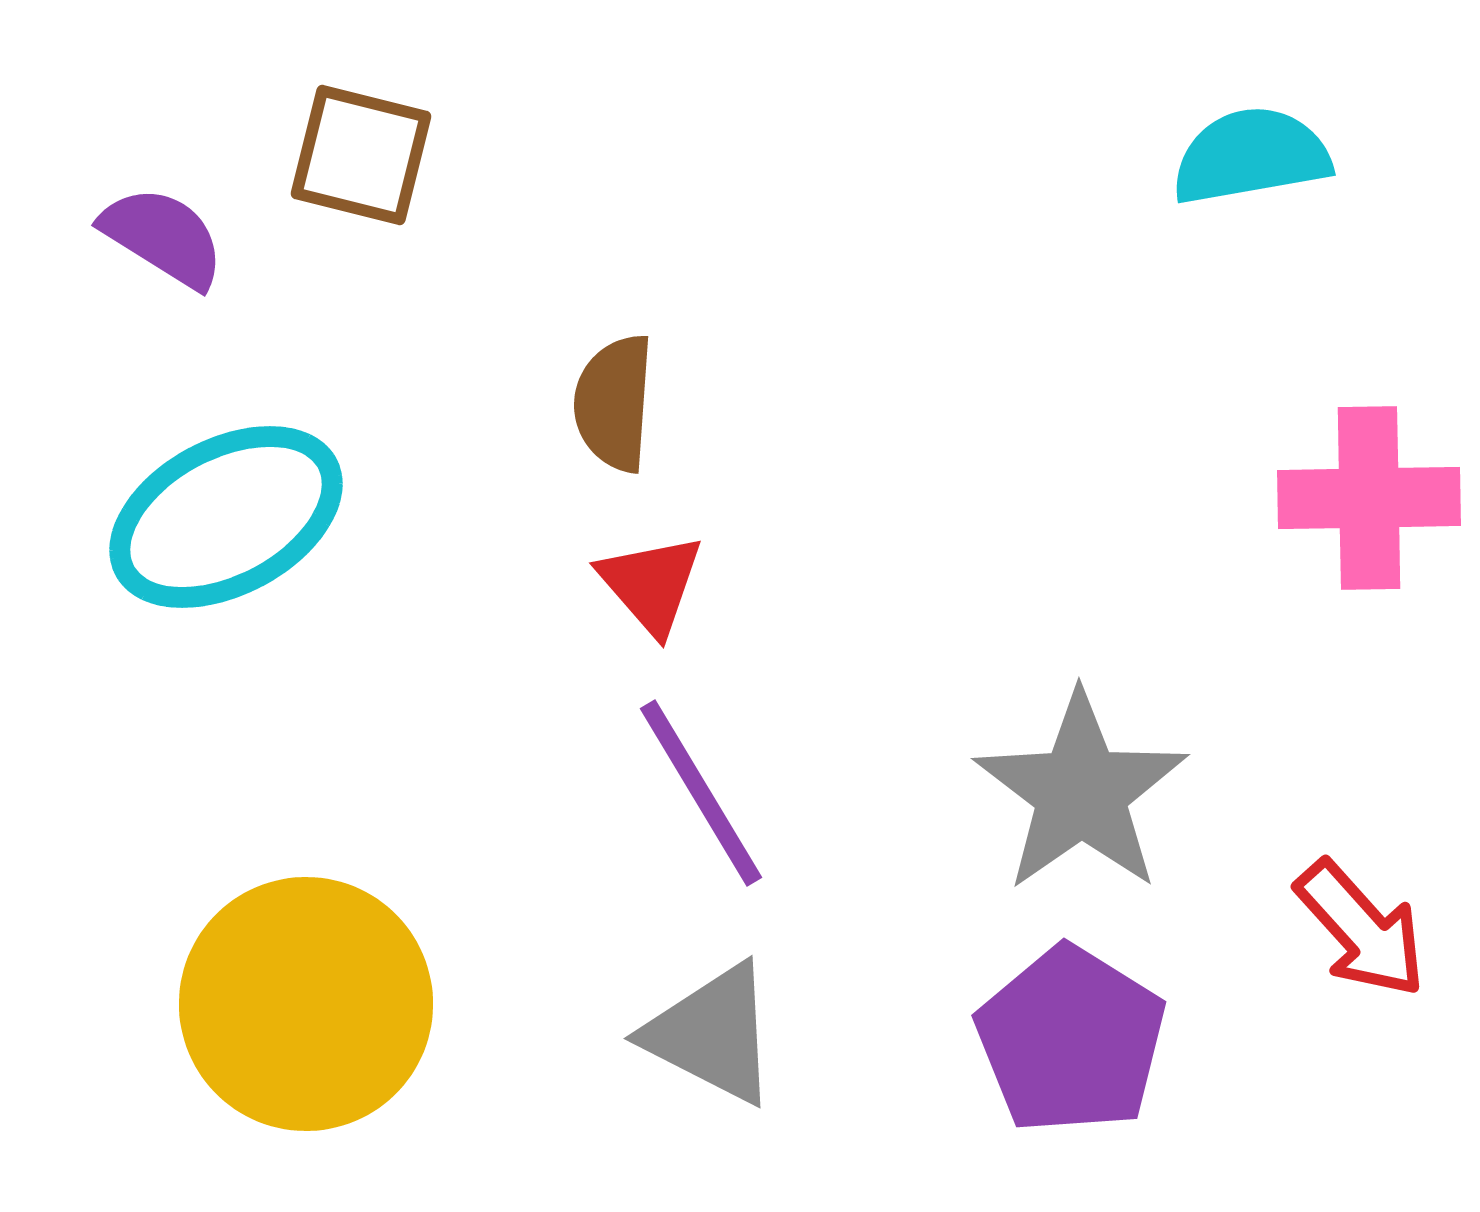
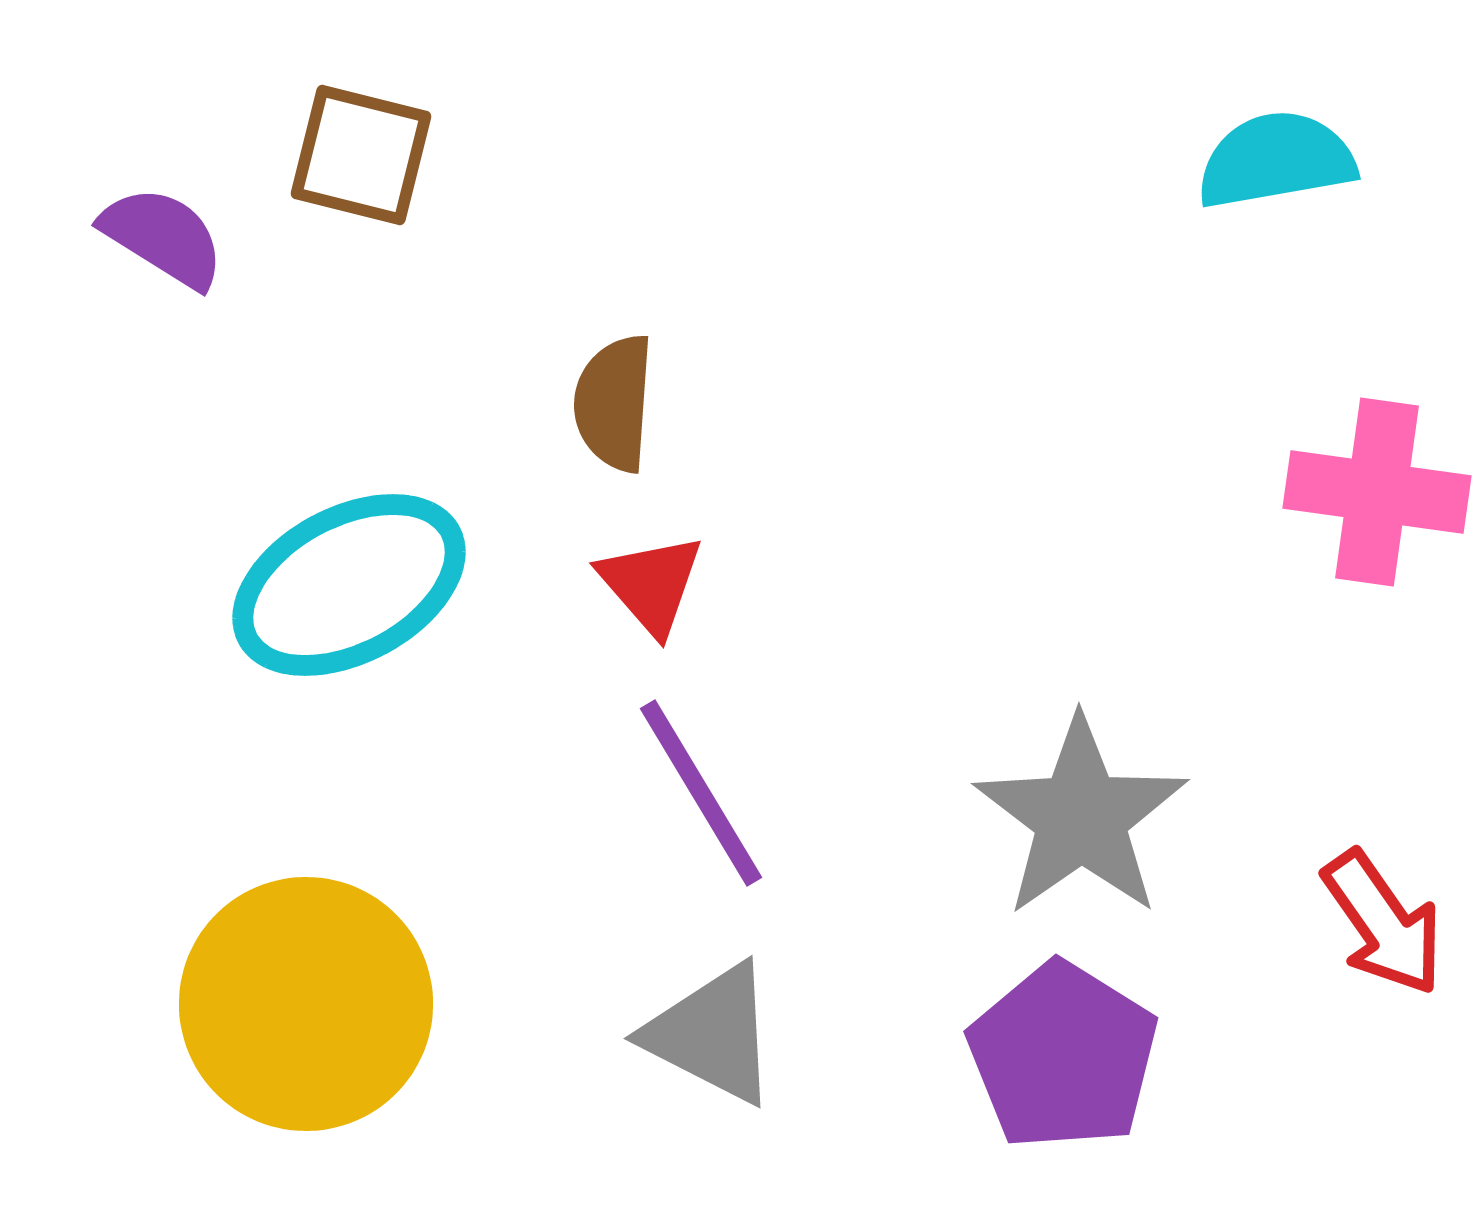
cyan semicircle: moved 25 px right, 4 px down
pink cross: moved 8 px right, 6 px up; rotated 9 degrees clockwise
cyan ellipse: moved 123 px right, 68 px down
gray star: moved 25 px down
red arrow: moved 22 px right, 6 px up; rotated 7 degrees clockwise
purple pentagon: moved 8 px left, 16 px down
